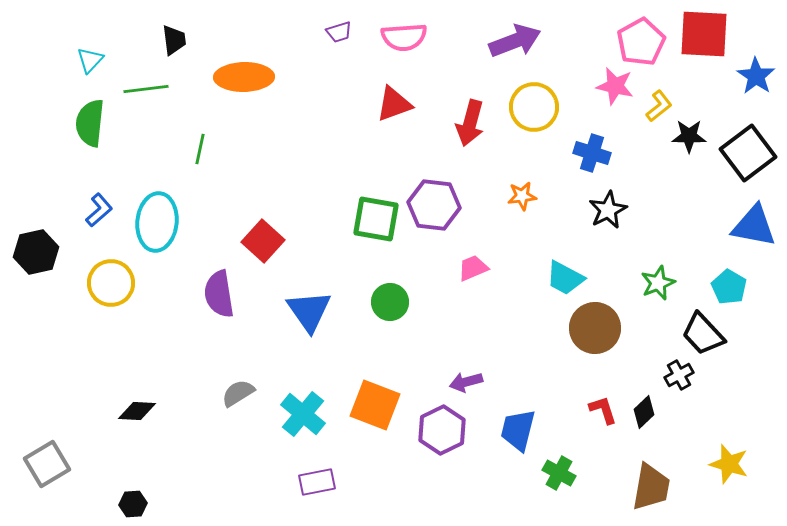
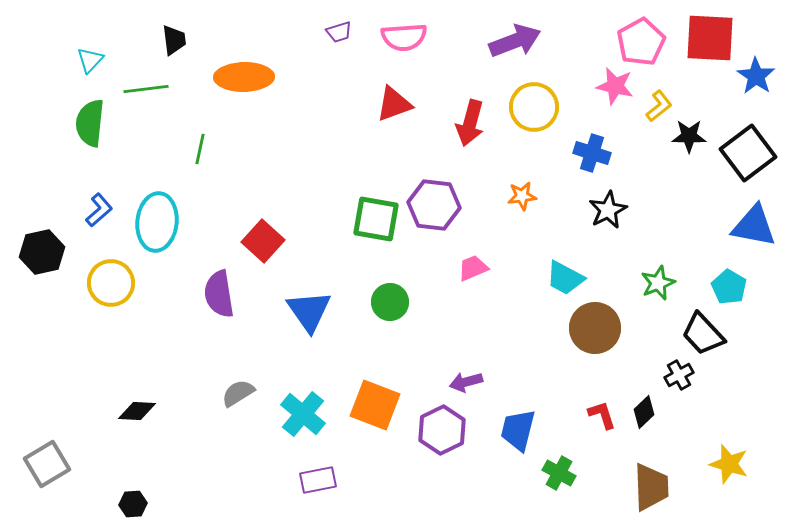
red square at (704, 34): moved 6 px right, 4 px down
black hexagon at (36, 252): moved 6 px right
red L-shape at (603, 410): moved 1 px left, 5 px down
purple rectangle at (317, 482): moved 1 px right, 2 px up
brown trapezoid at (651, 487): rotated 12 degrees counterclockwise
